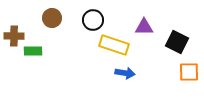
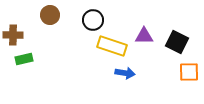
brown circle: moved 2 px left, 3 px up
purple triangle: moved 9 px down
brown cross: moved 1 px left, 1 px up
yellow rectangle: moved 2 px left, 1 px down
green rectangle: moved 9 px left, 8 px down; rotated 12 degrees counterclockwise
